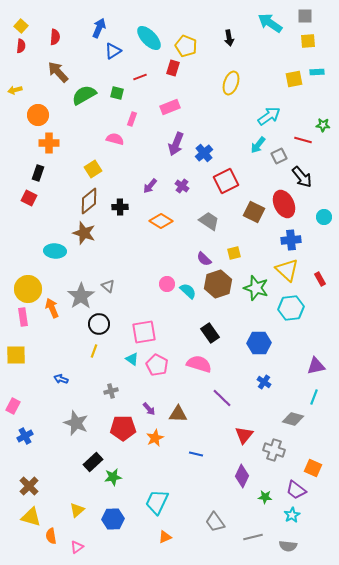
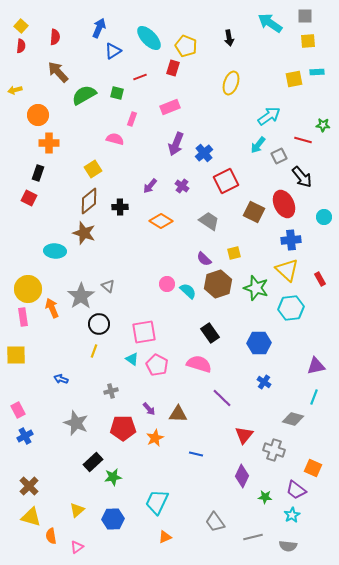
pink rectangle at (13, 406): moved 5 px right, 4 px down; rotated 56 degrees counterclockwise
